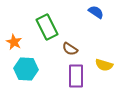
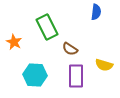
blue semicircle: rotated 63 degrees clockwise
cyan hexagon: moved 9 px right, 6 px down
